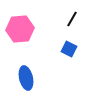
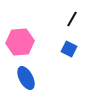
pink hexagon: moved 13 px down
blue ellipse: rotated 15 degrees counterclockwise
